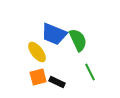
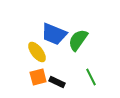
green semicircle: rotated 120 degrees counterclockwise
green line: moved 1 px right, 5 px down
